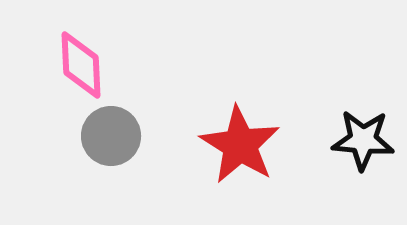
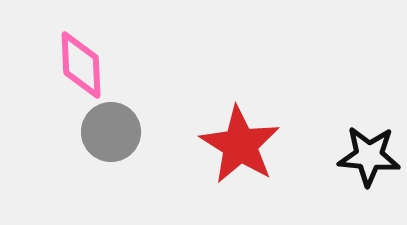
gray circle: moved 4 px up
black star: moved 6 px right, 16 px down
